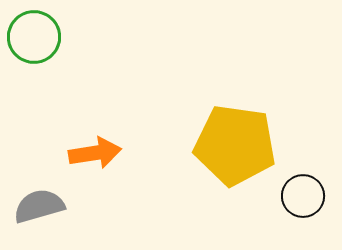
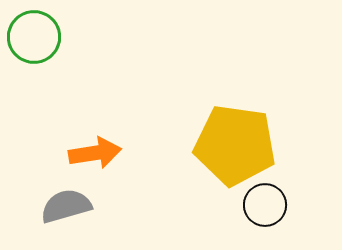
black circle: moved 38 px left, 9 px down
gray semicircle: moved 27 px right
